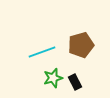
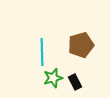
cyan line: rotated 72 degrees counterclockwise
